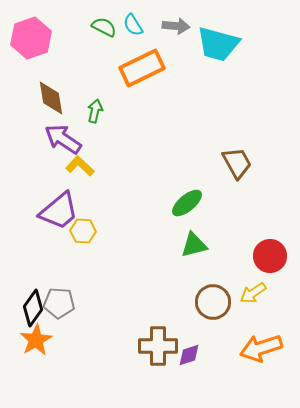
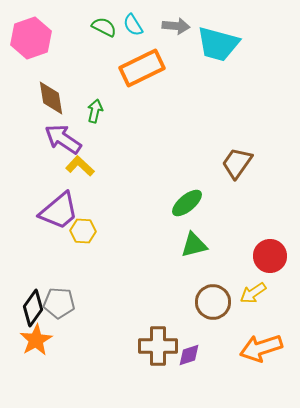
brown trapezoid: rotated 116 degrees counterclockwise
